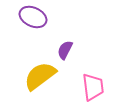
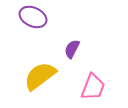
purple semicircle: moved 7 px right, 1 px up
pink trapezoid: rotated 28 degrees clockwise
